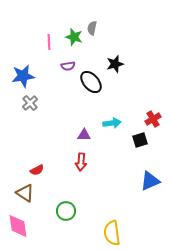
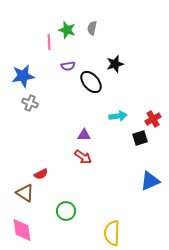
green star: moved 7 px left, 7 px up
gray cross: rotated 28 degrees counterclockwise
cyan arrow: moved 6 px right, 7 px up
black square: moved 2 px up
red arrow: moved 2 px right, 5 px up; rotated 60 degrees counterclockwise
red semicircle: moved 4 px right, 4 px down
pink diamond: moved 4 px right, 4 px down
yellow semicircle: rotated 10 degrees clockwise
